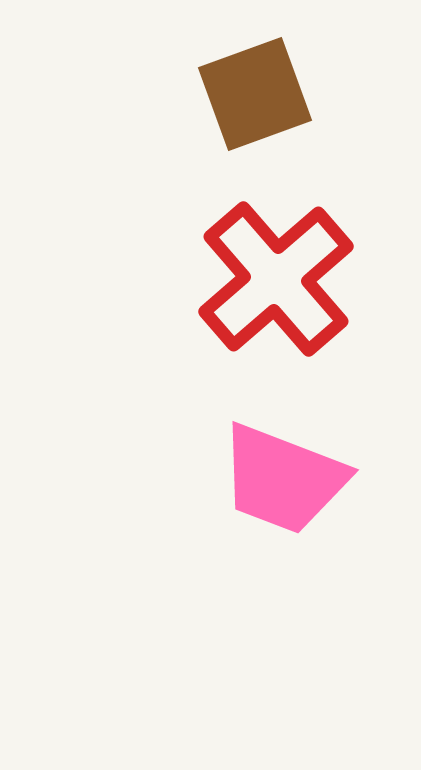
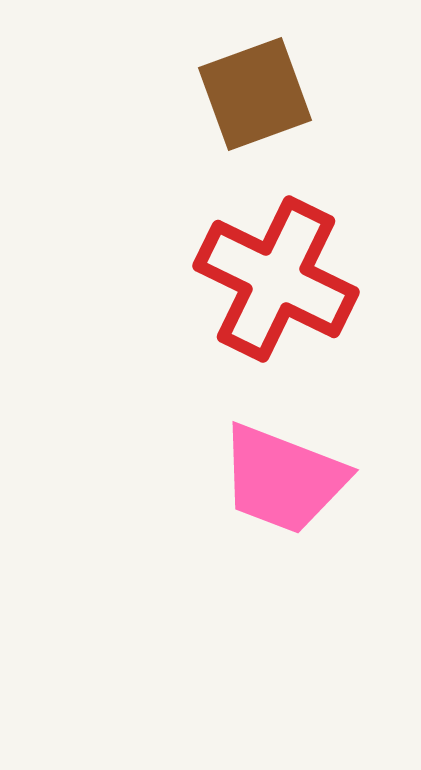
red cross: rotated 23 degrees counterclockwise
